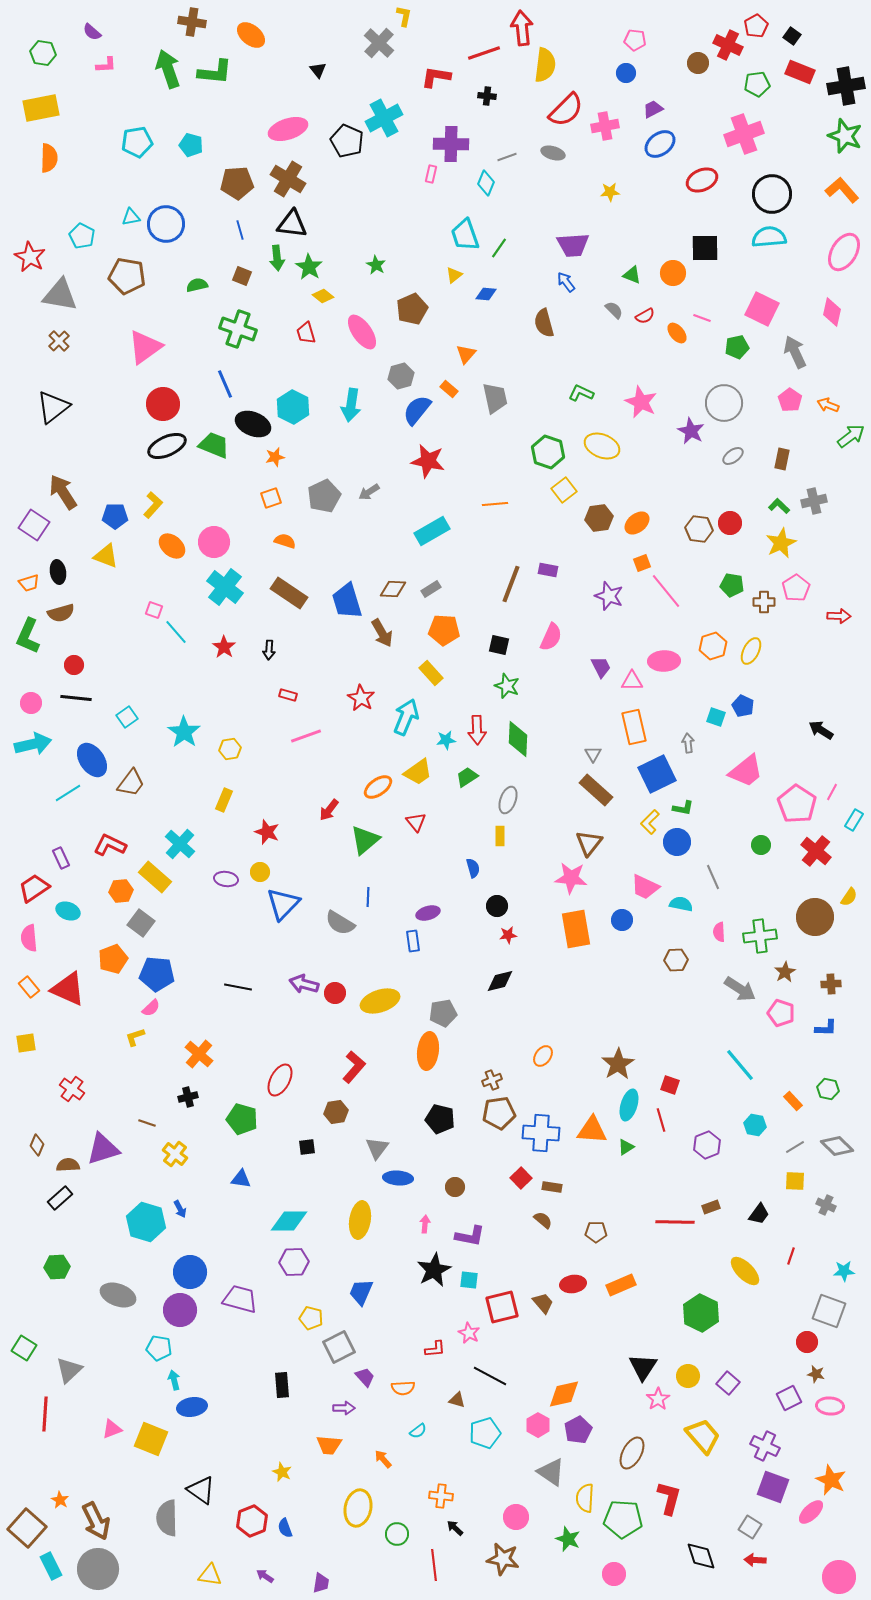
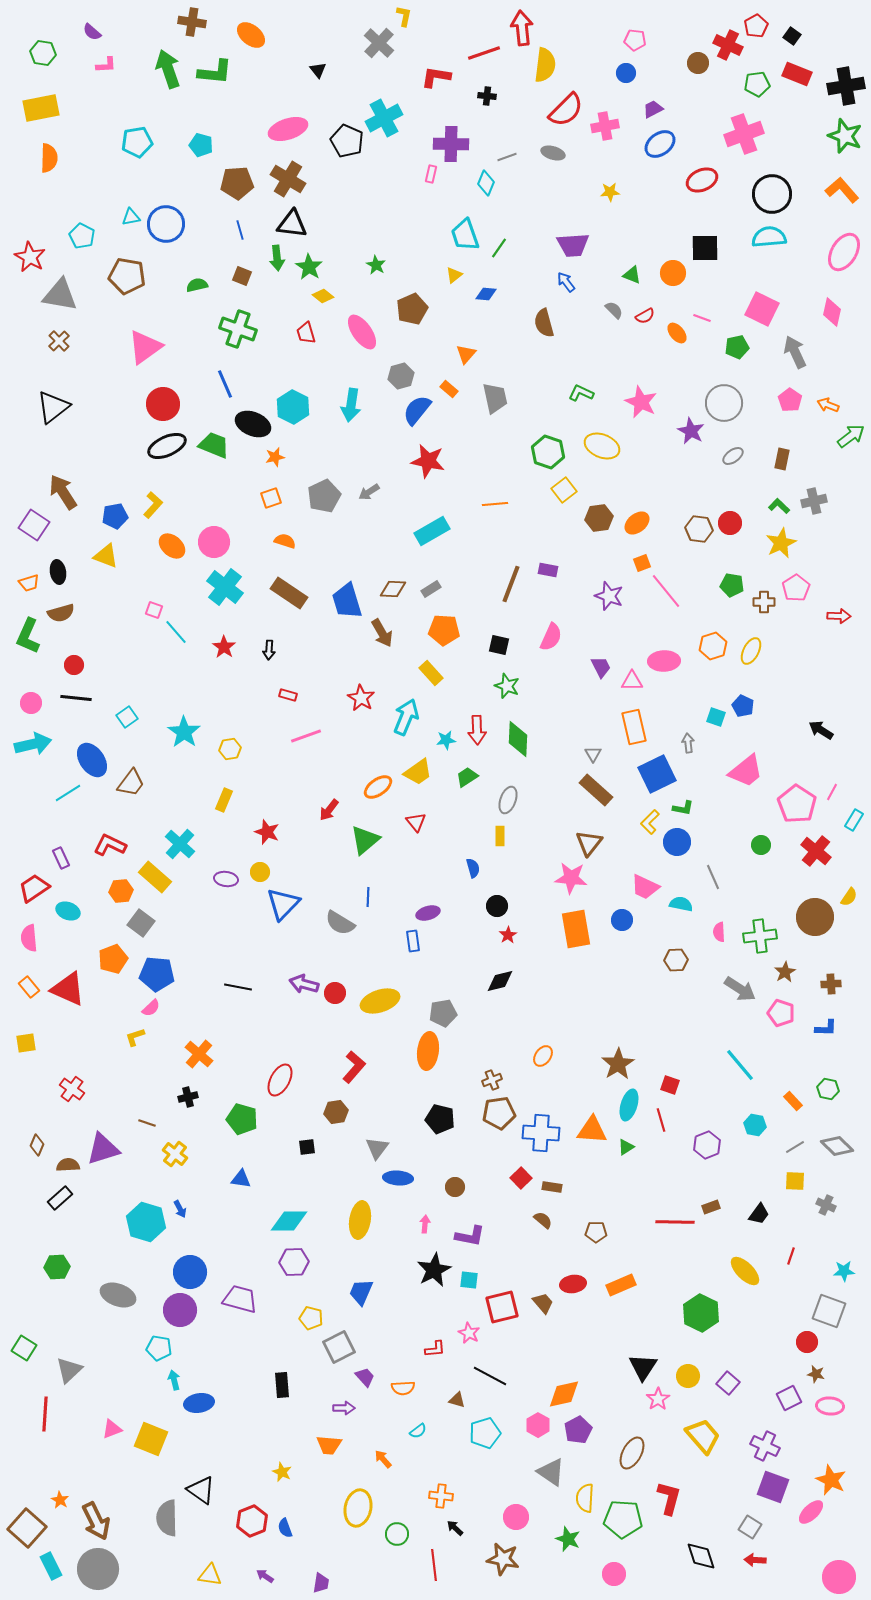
red rectangle at (800, 72): moved 3 px left, 2 px down
cyan pentagon at (191, 145): moved 10 px right
blue pentagon at (115, 516): rotated 10 degrees counterclockwise
red star at (508, 935): rotated 24 degrees counterclockwise
blue ellipse at (192, 1407): moved 7 px right, 4 px up
